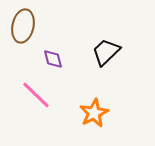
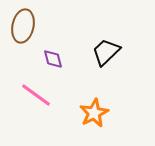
pink line: rotated 8 degrees counterclockwise
